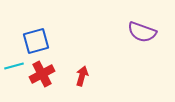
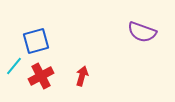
cyan line: rotated 36 degrees counterclockwise
red cross: moved 1 px left, 2 px down
